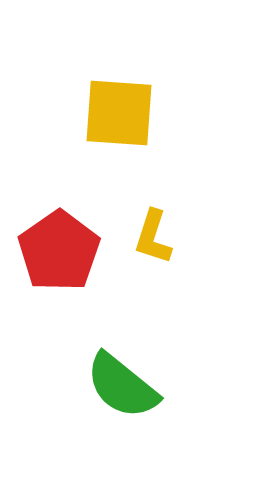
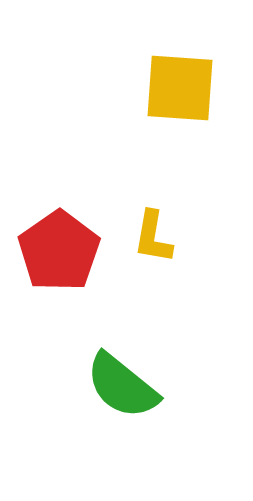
yellow square: moved 61 px right, 25 px up
yellow L-shape: rotated 8 degrees counterclockwise
